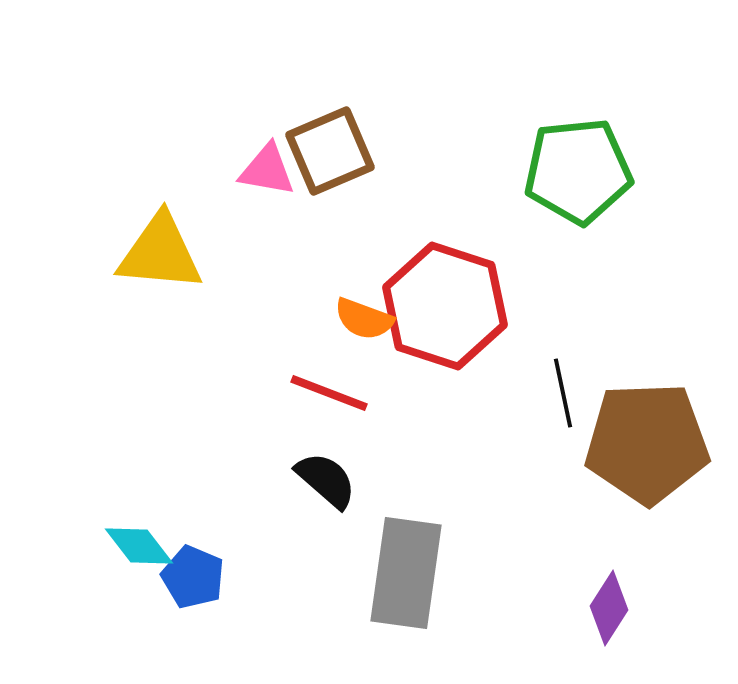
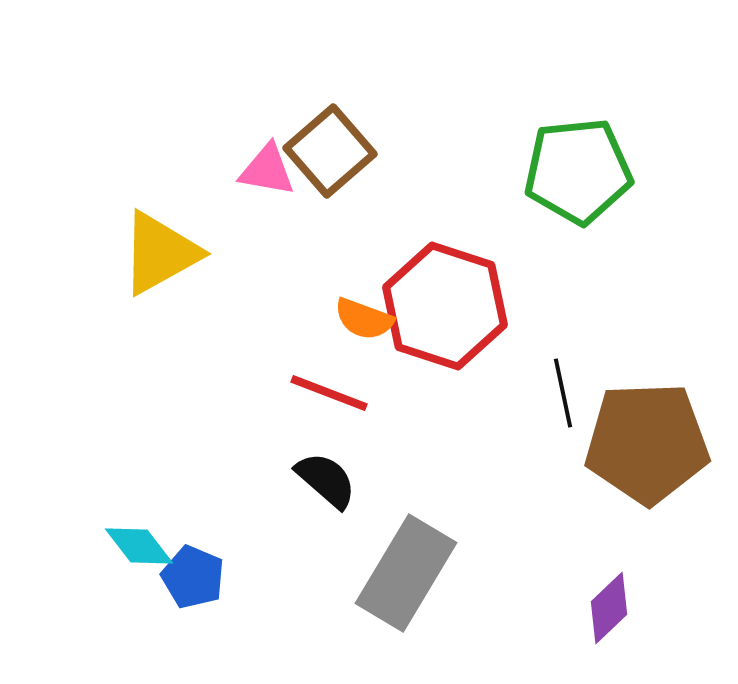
brown square: rotated 18 degrees counterclockwise
yellow triangle: rotated 34 degrees counterclockwise
gray rectangle: rotated 23 degrees clockwise
purple diamond: rotated 14 degrees clockwise
